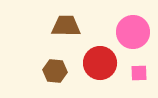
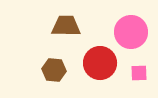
pink circle: moved 2 px left
brown hexagon: moved 1 px left, 1 px up
